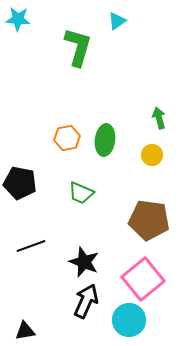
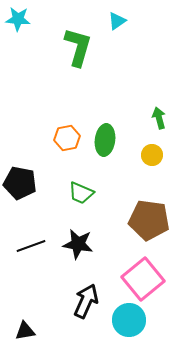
black star: moved 6 px left, 18 px up; rotated 12 degrees counterclockwise
